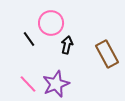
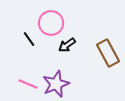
black arrow: rotated 138 degrees counterclockwise
brown rectangle: moved 1 px right, 1 px up
pink line: rotated 24 degrees counterclockwise
